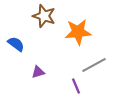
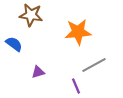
brown star: moved 13 px left, 1 px up; rotated 10 degrees counterclockwise
blue semicircle: moved 2 px left
